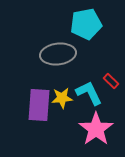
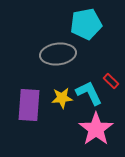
purple rectangle: moved 10 px left
